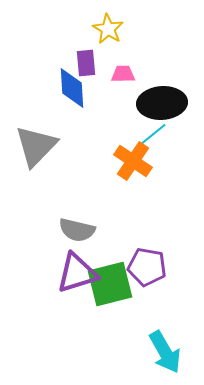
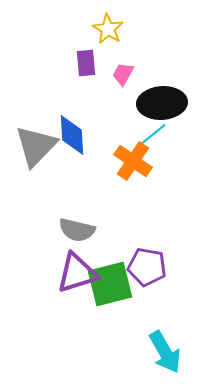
pink trapezoid: rotated 60 degrees counterclockwise
blue diamond: moved 47 px down
